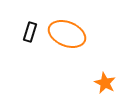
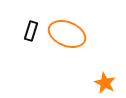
black rectangle: moved 1 px right, 1 px up
